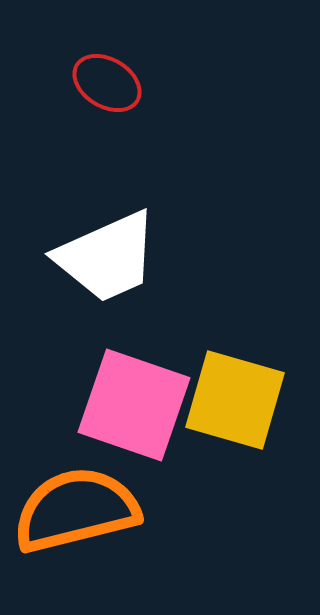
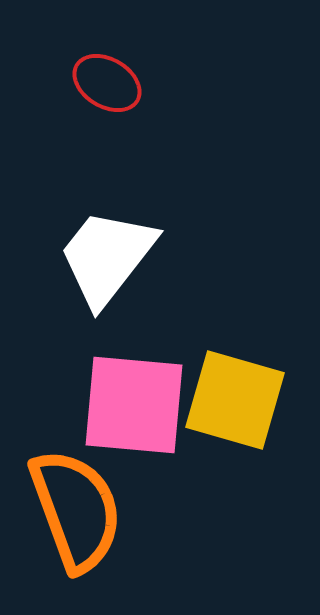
white trapezoid: rotated 152 degrees clockwise
pink square: rotated 14 degrees counterclockwise
orange semicircle: rotated 84 degrees clockwise
